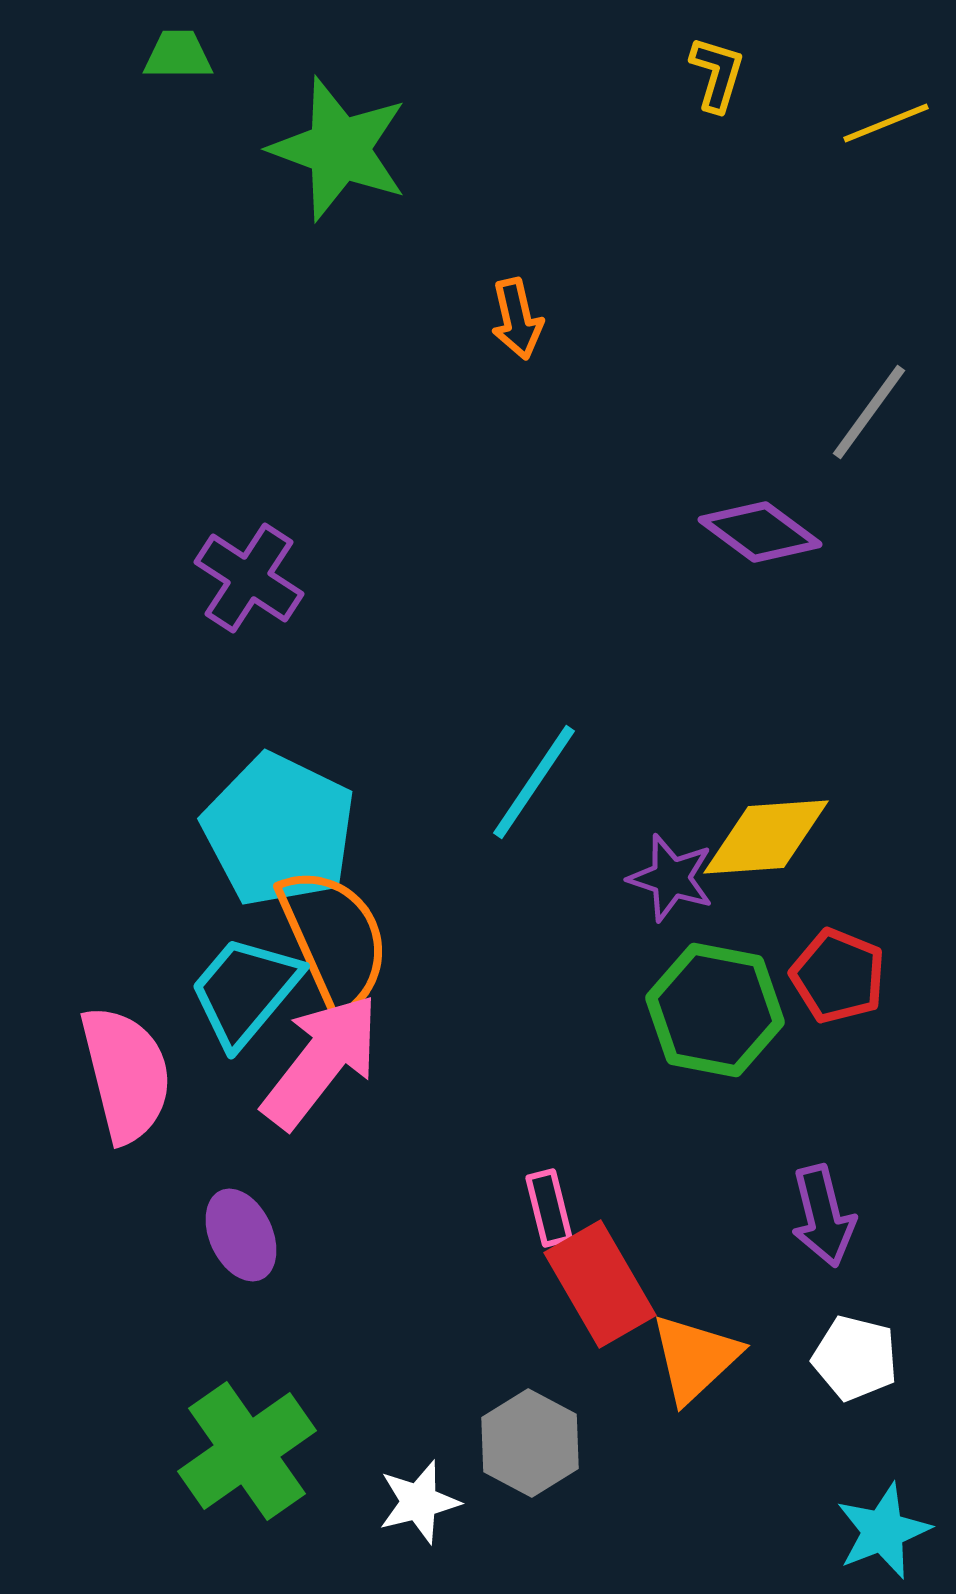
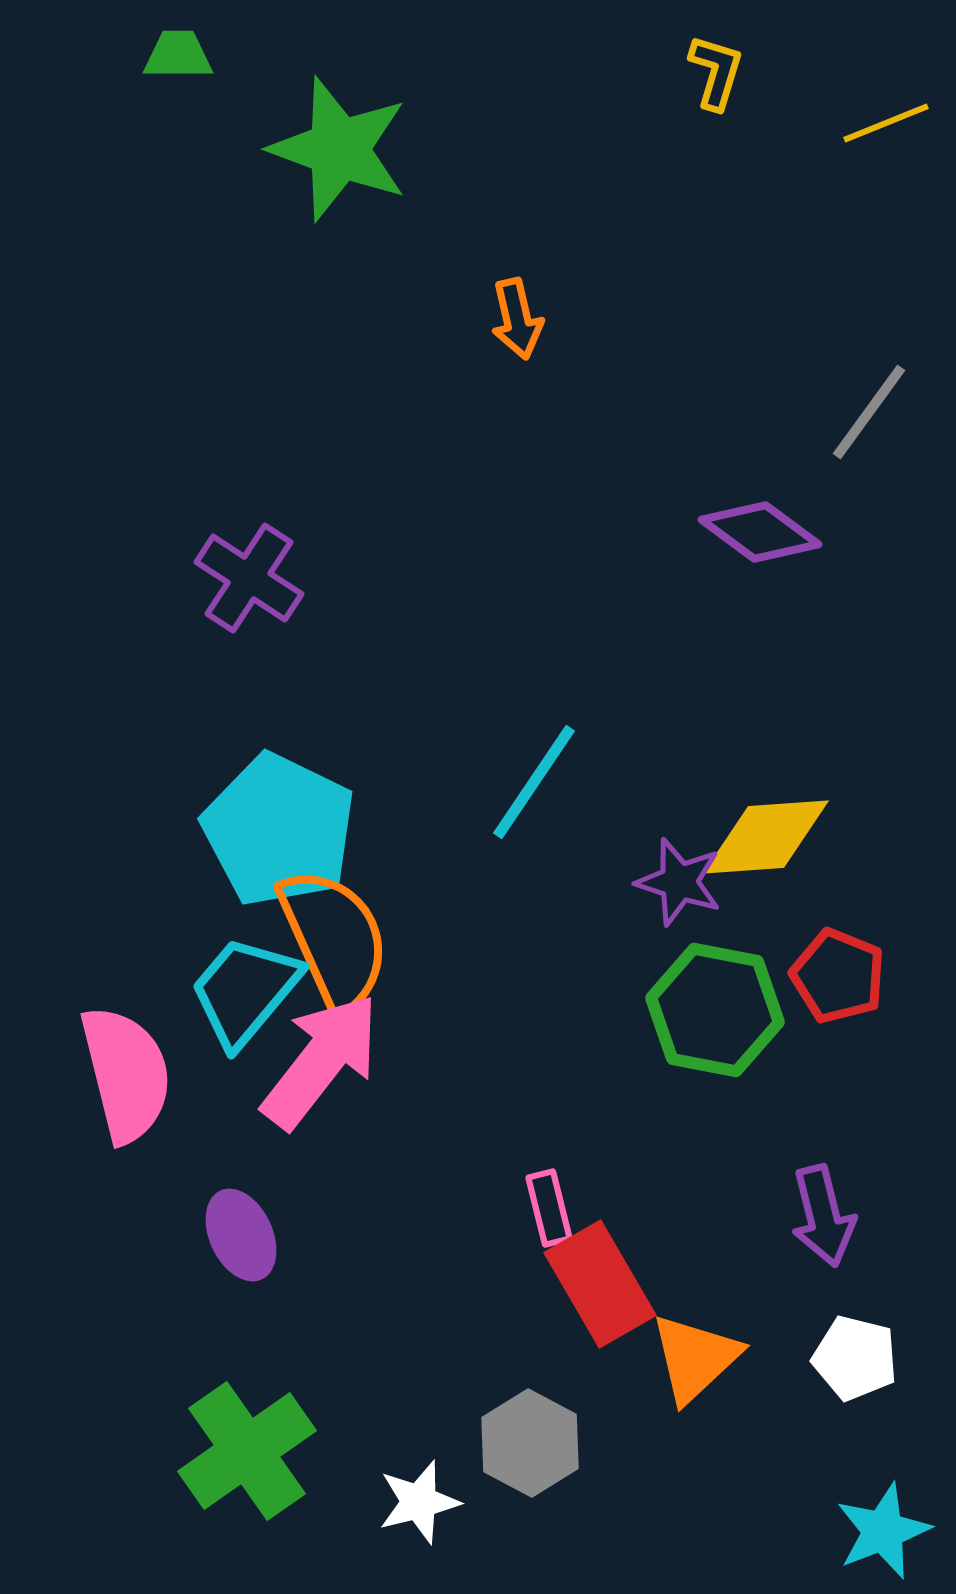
yellow L-shape: moved 1 px left, 2 px up
purple star: moved 8 px right, 4 px down
